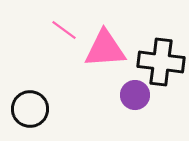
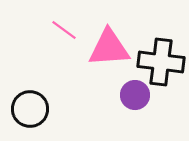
pink triangle: moved 4 px right, 1 px up
